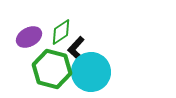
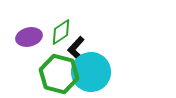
purple ellipse: rotated 15 degrees clockwise
green hexagon: moved 7 px right, 5 px down
